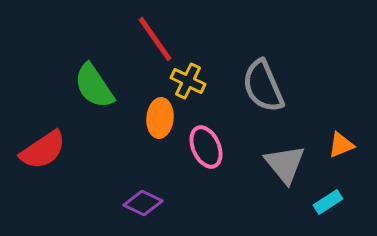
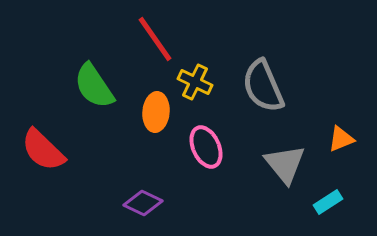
yellow cross: moved 7 px right, 1 px down
orange ellipse: moved 4 px left, 6 px up
orange triangle: moved 6 px up
red semicircle: rotated 78 degrees clockwise
